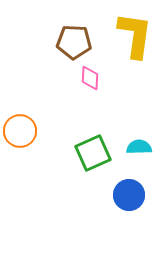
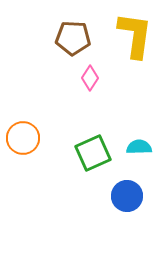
brown pentagon: moved 1 px left, 4 px up
pink diamond: rotated 30 degrees clockwise
orange circle: moved 3 px right, 7 px down
blue circle: moved 2 px left, 1 px down
